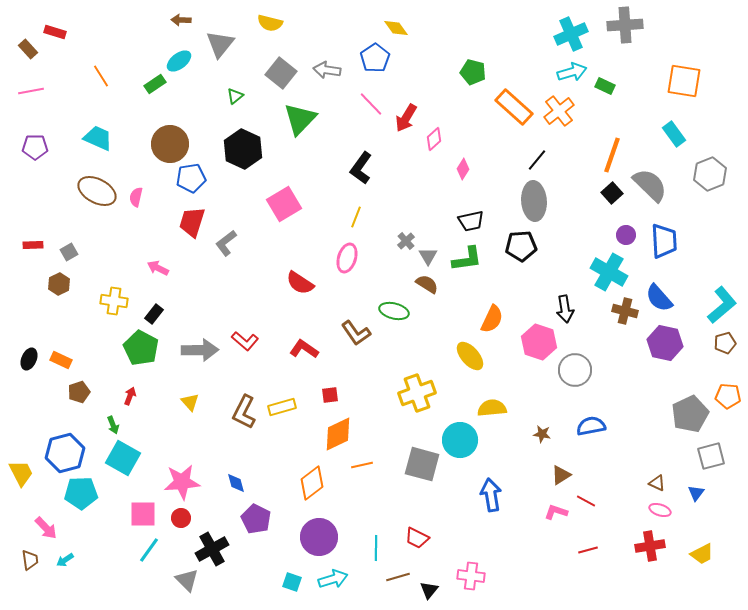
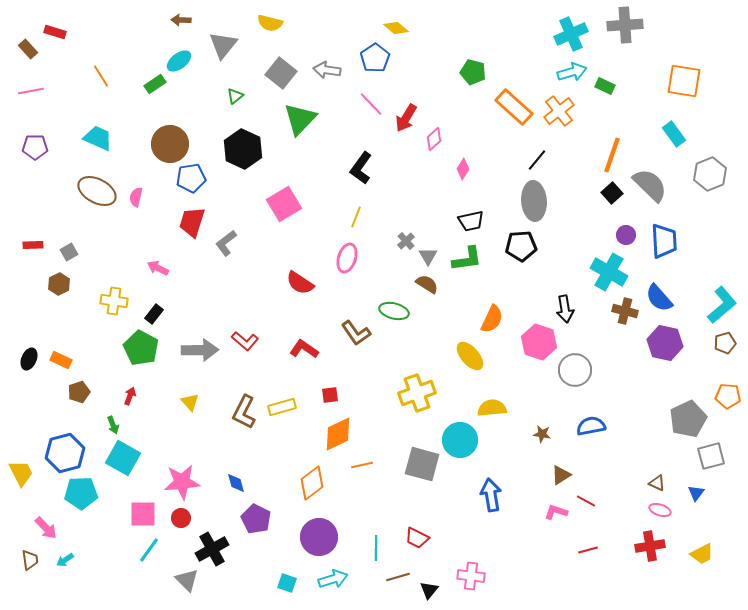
yellow diamond at (396, 28): rotated 15 degrees counterclockwise
gray triangle at (220, 44): moved 3 px right, 1 px down
gray pentagon at (690, 414): moved 2 px left, 5 px down
cyan square at (292, 582): moved 5 px left, 1 px down
